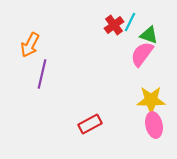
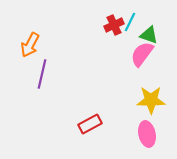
red cross: rotated 12 degrees clockwise
pink ellipse: moved 7 px left, 9 px down
